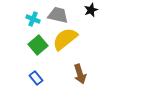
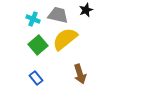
black star: moved 5 px left
